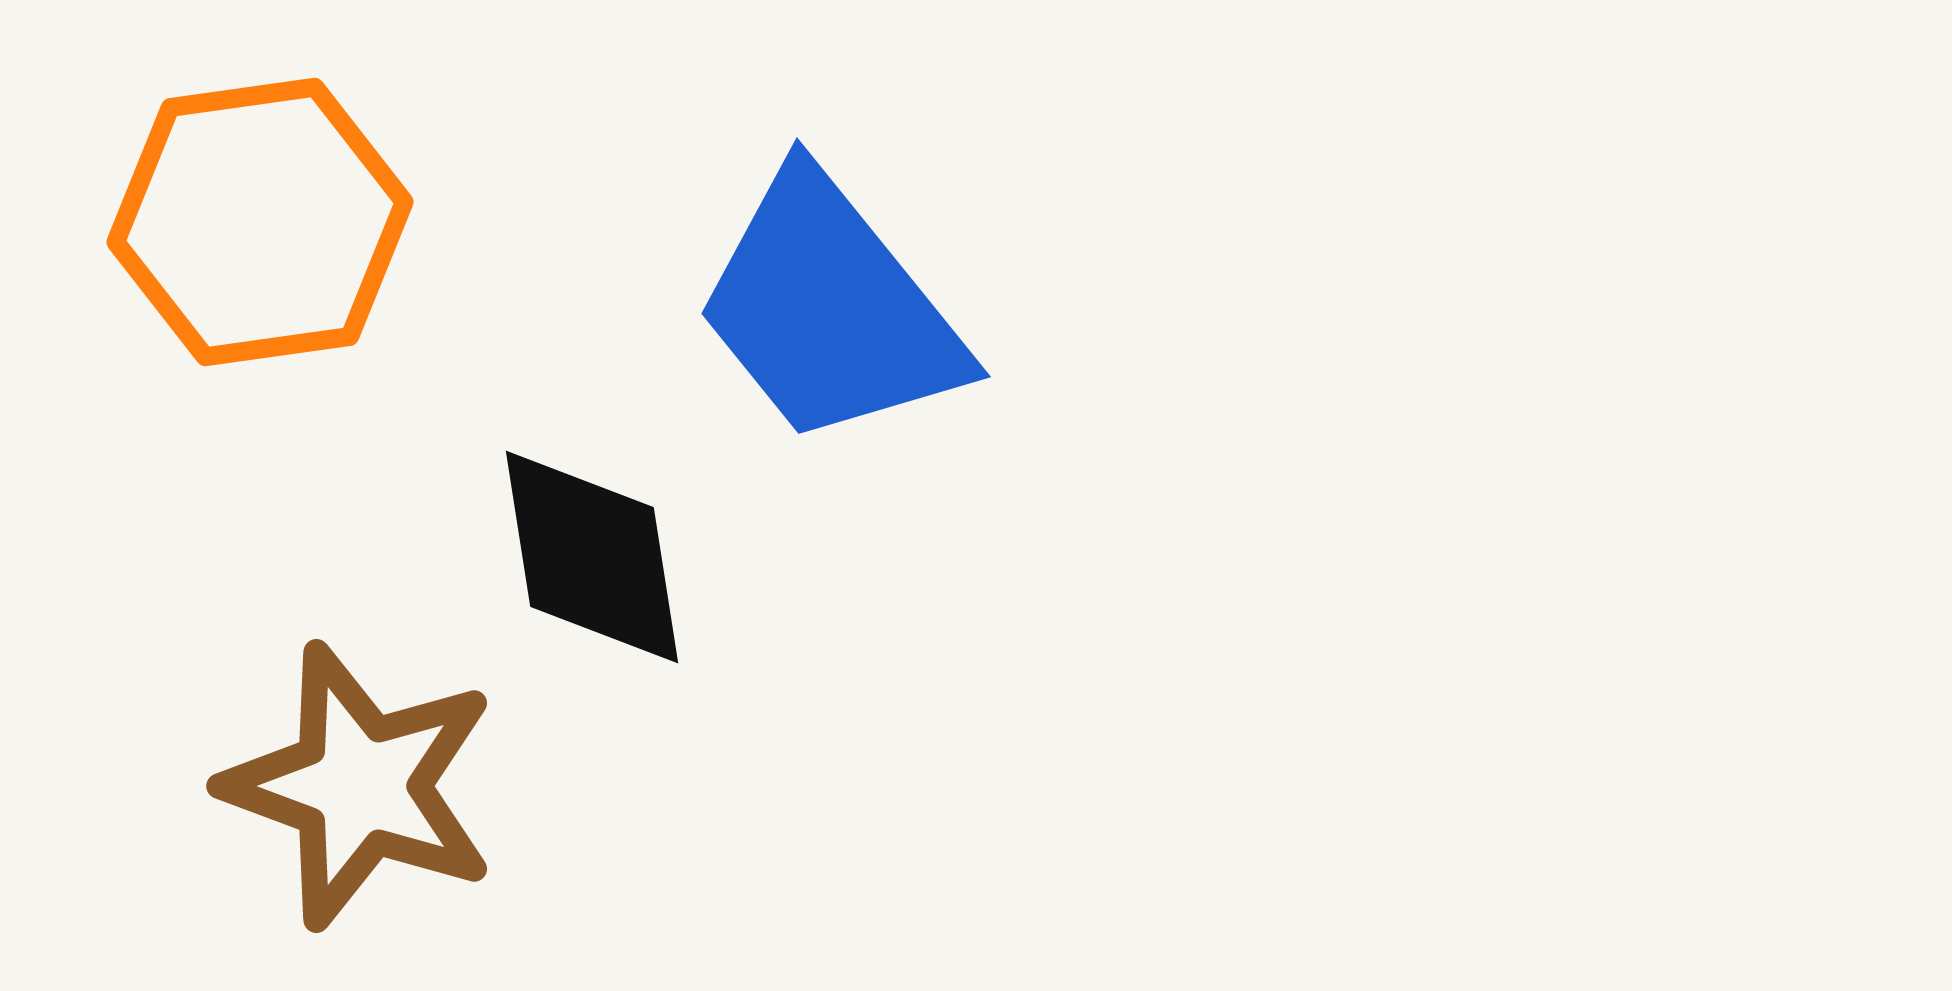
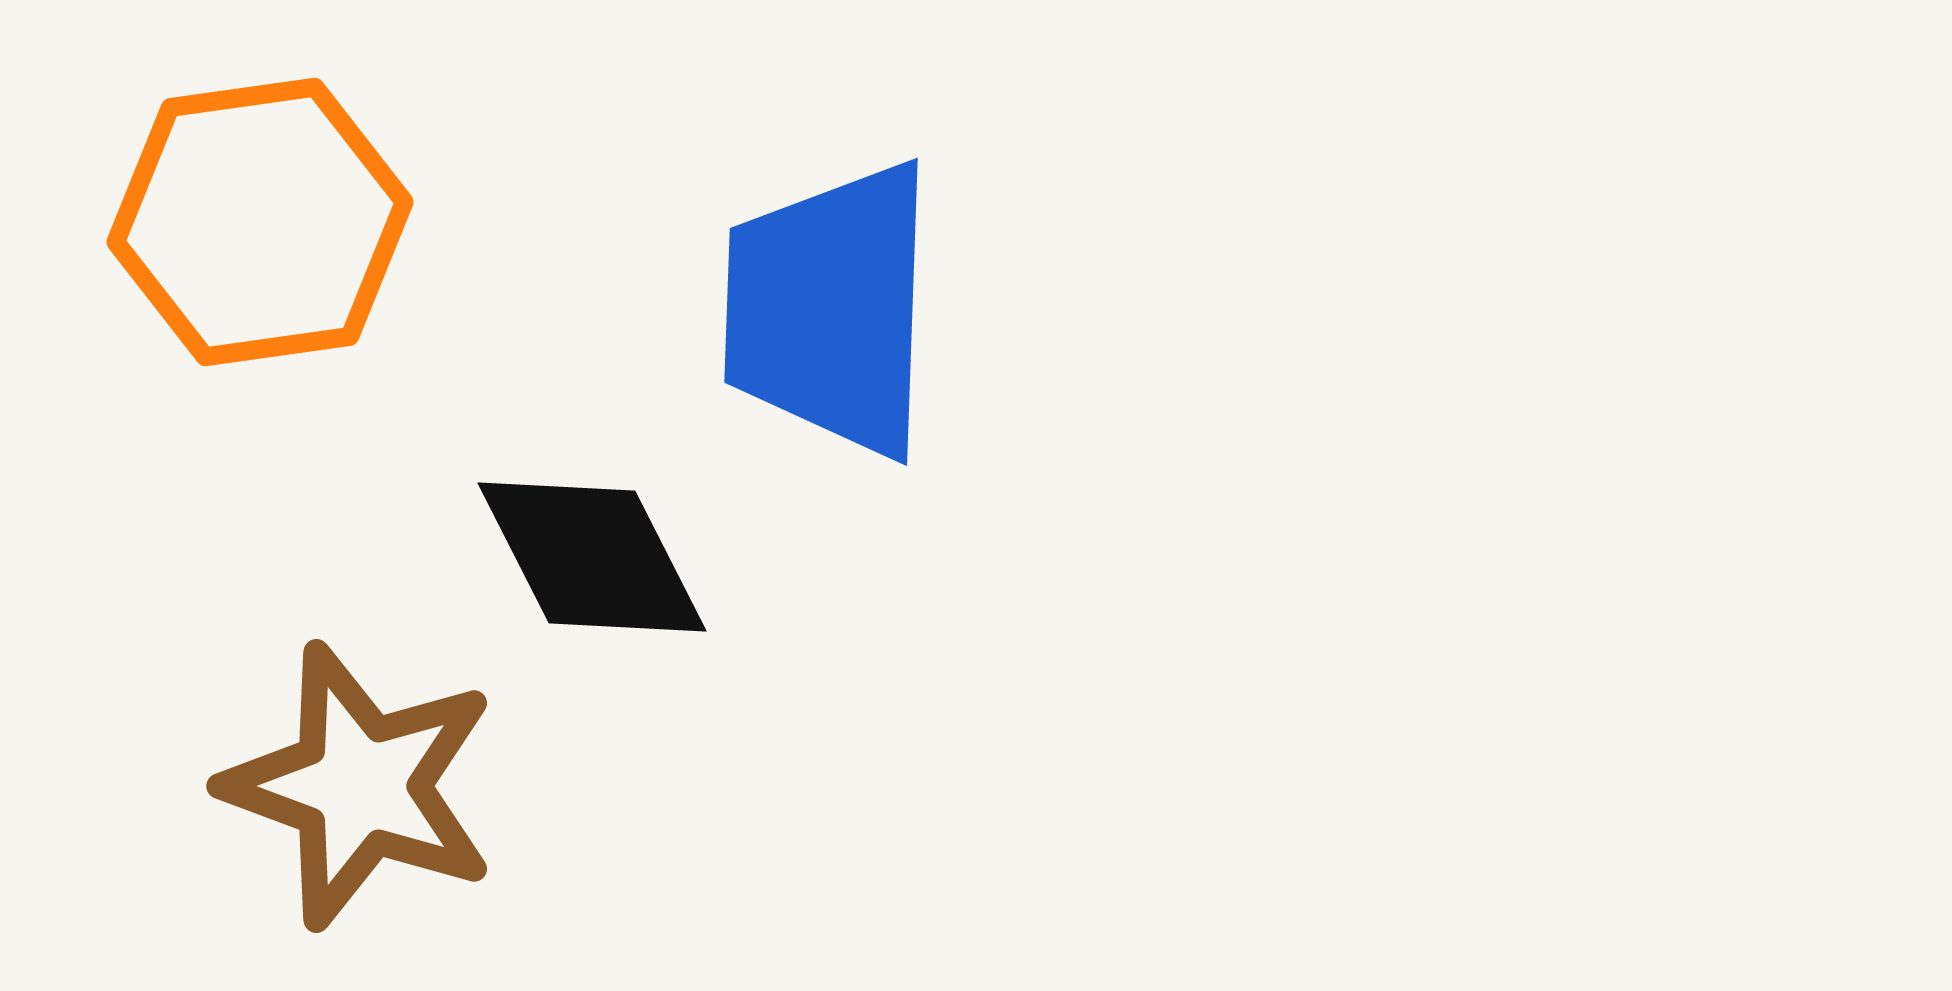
blue trapezoid: rotated 41 degrees clockwise
black diamond: rotated 18 degrees counterclockwise
